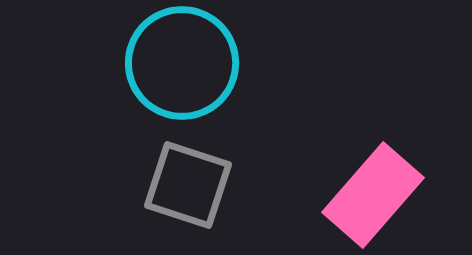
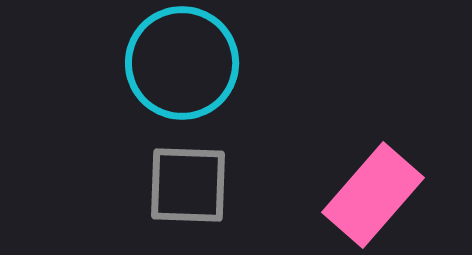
gray square: rotated 16 degrees counterclockwise
